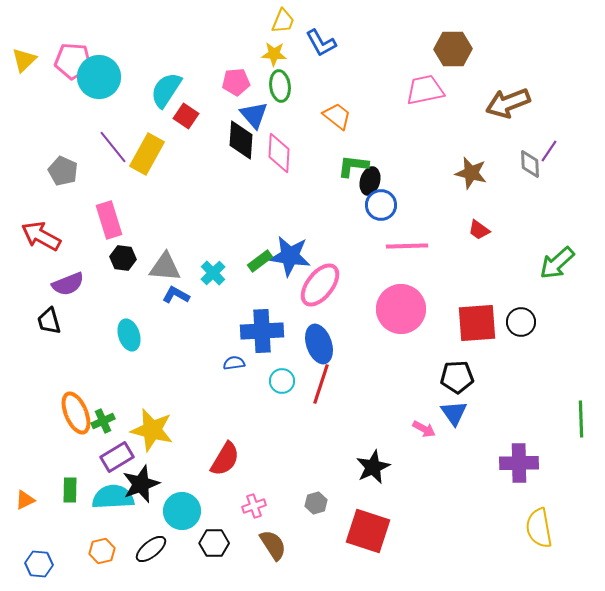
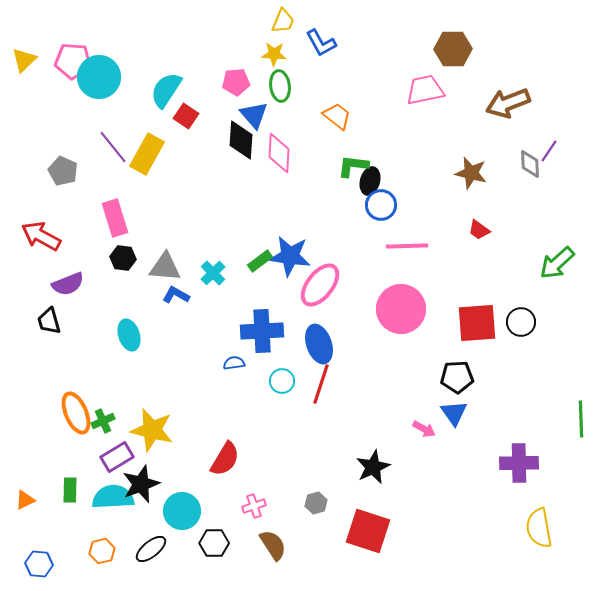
pink rectangle at (109, 220): moved 6 px right, 2 px up
